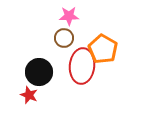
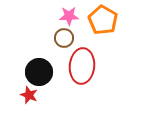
orange pentagon: moved 29 px up
